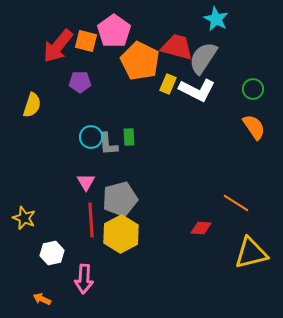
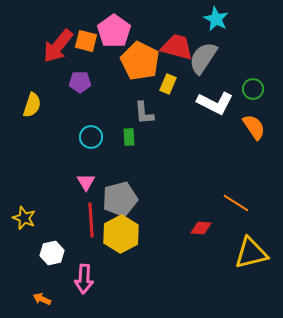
white L-shape: moved 18 px right, 13 px down
gray L-shape: moved 36 px right, 31 px up
